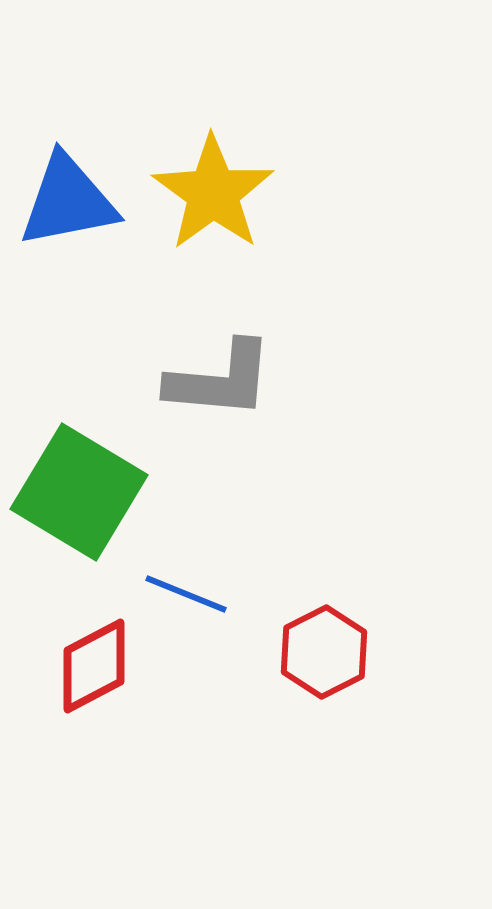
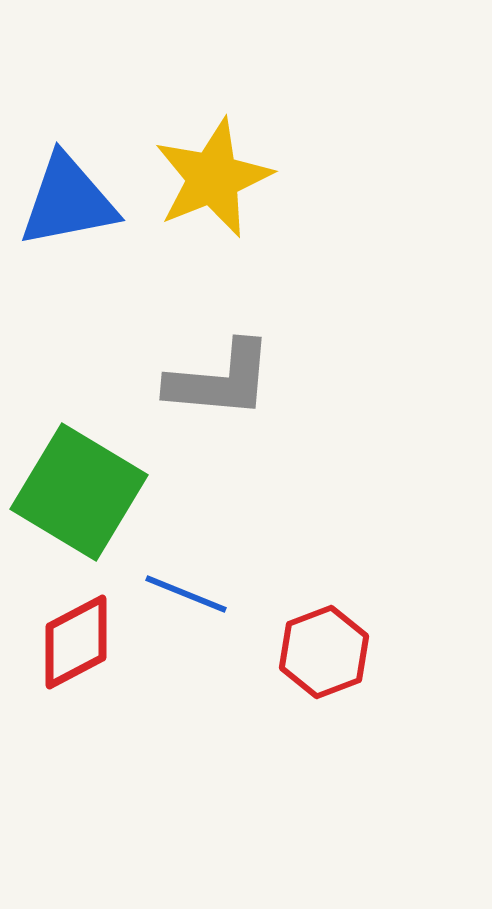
yellow star: moved 15 px up; rotated 14 degrees clockwise
red hexagon: rotated 6 degrees clockwise
red diamond: moved 18 px left, 24 px up
